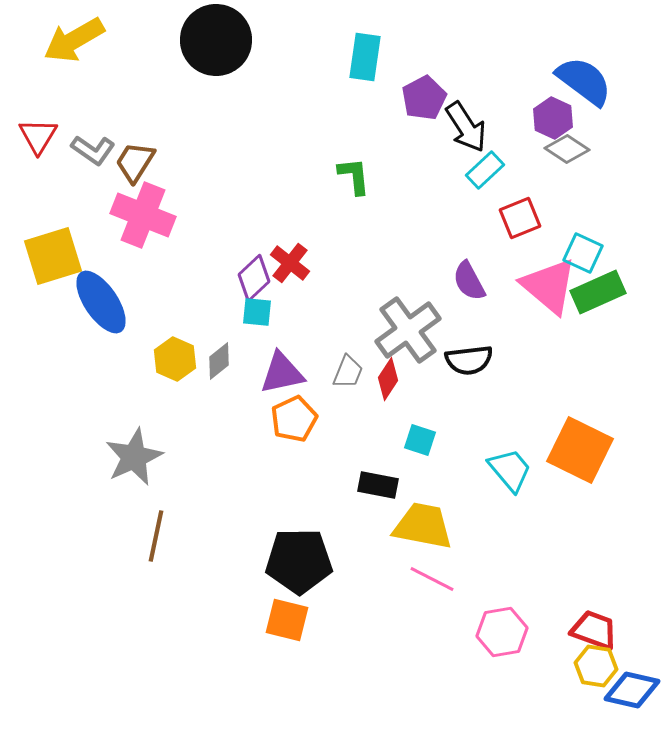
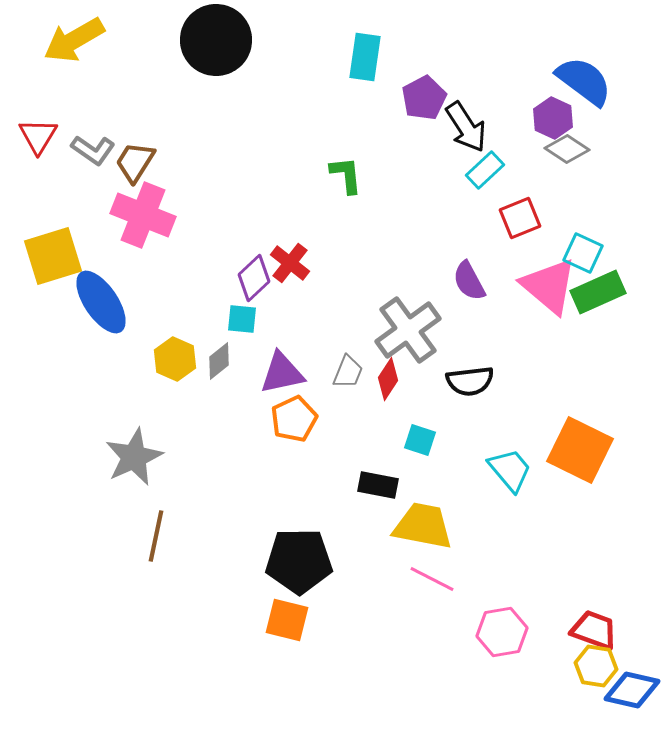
green L-shape at (354, 176): moved 8 px left, 1 px up
cyan square at (257, 312): moved 15 px left, 7 px down
black semicircle at (469, 360): moved 1 px right, 21 px down
